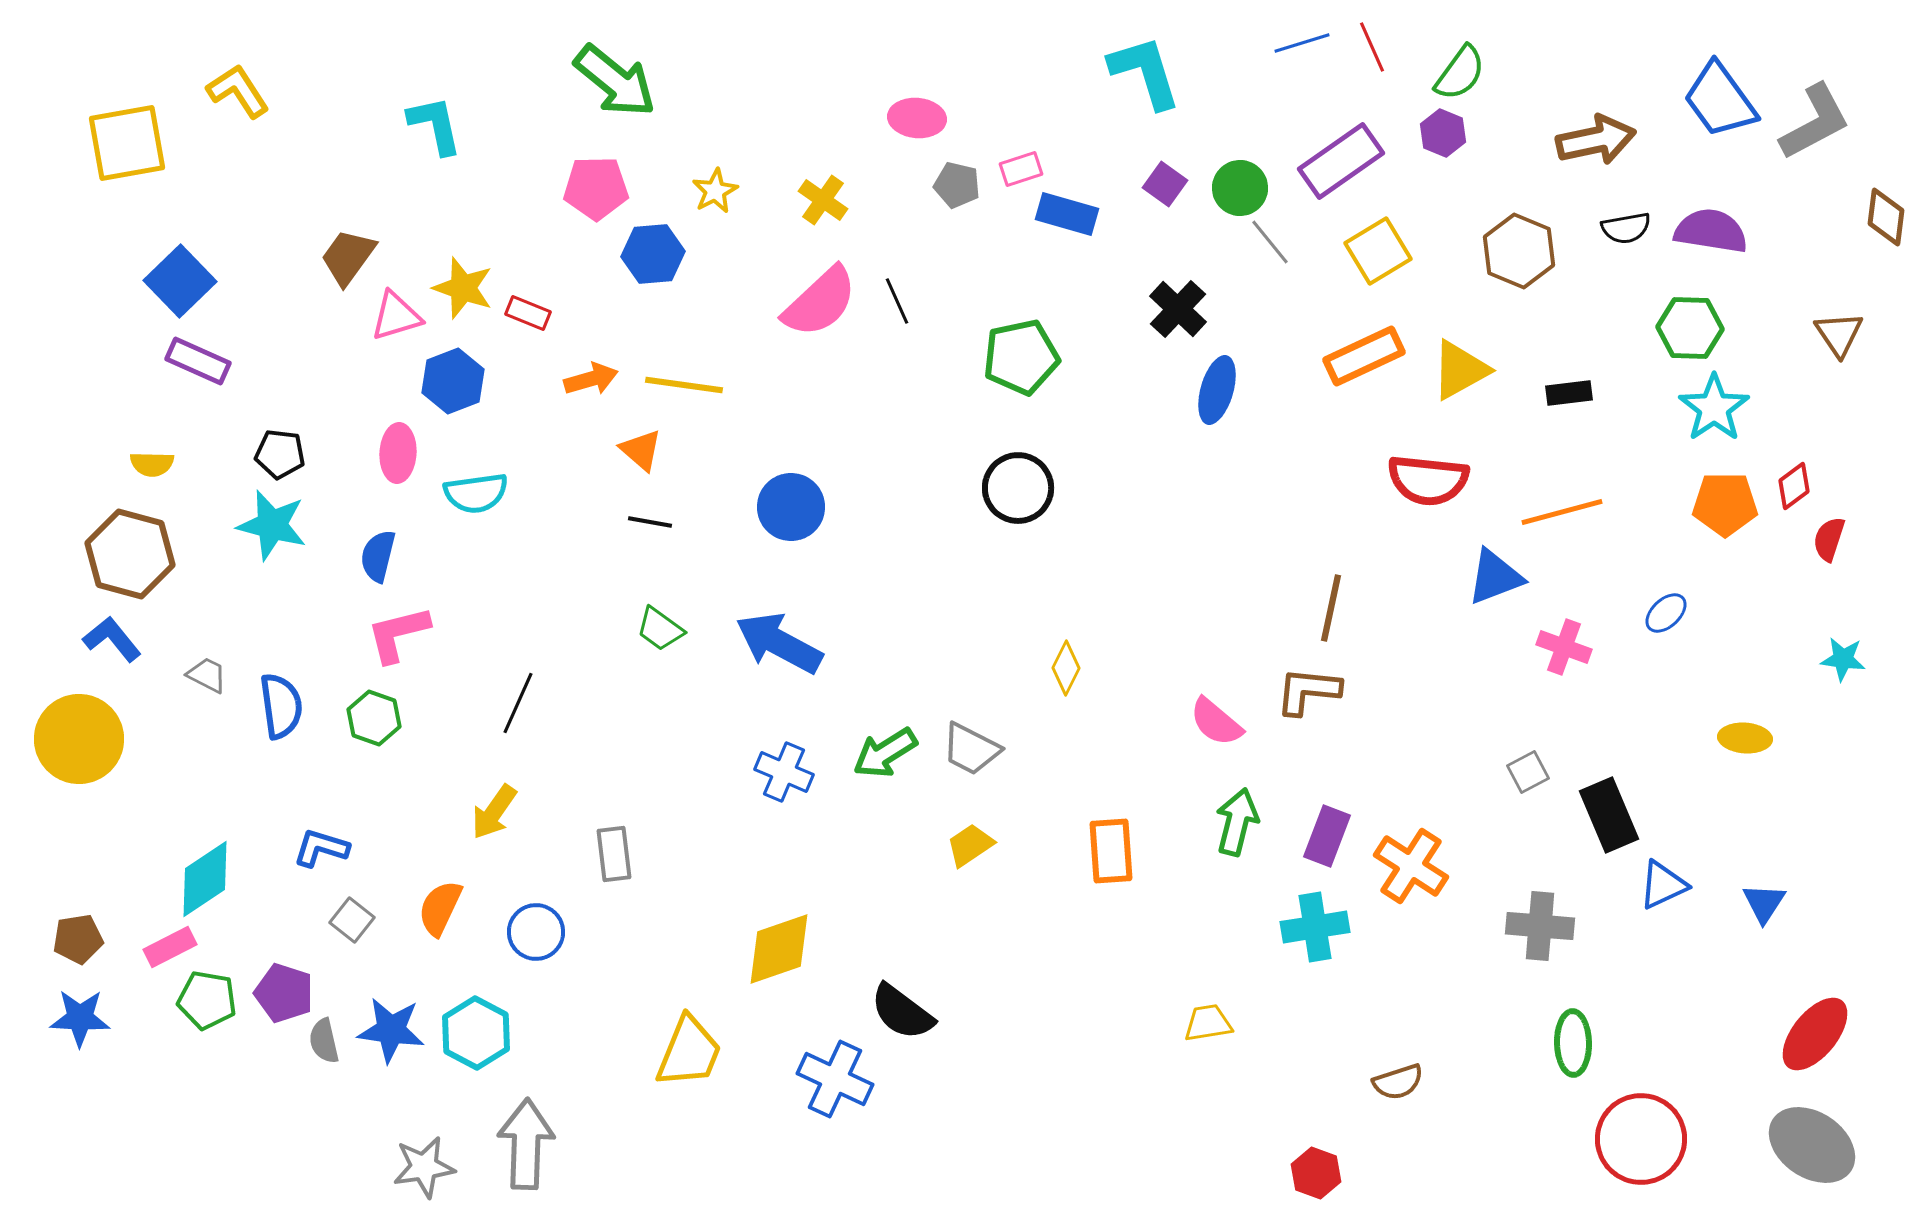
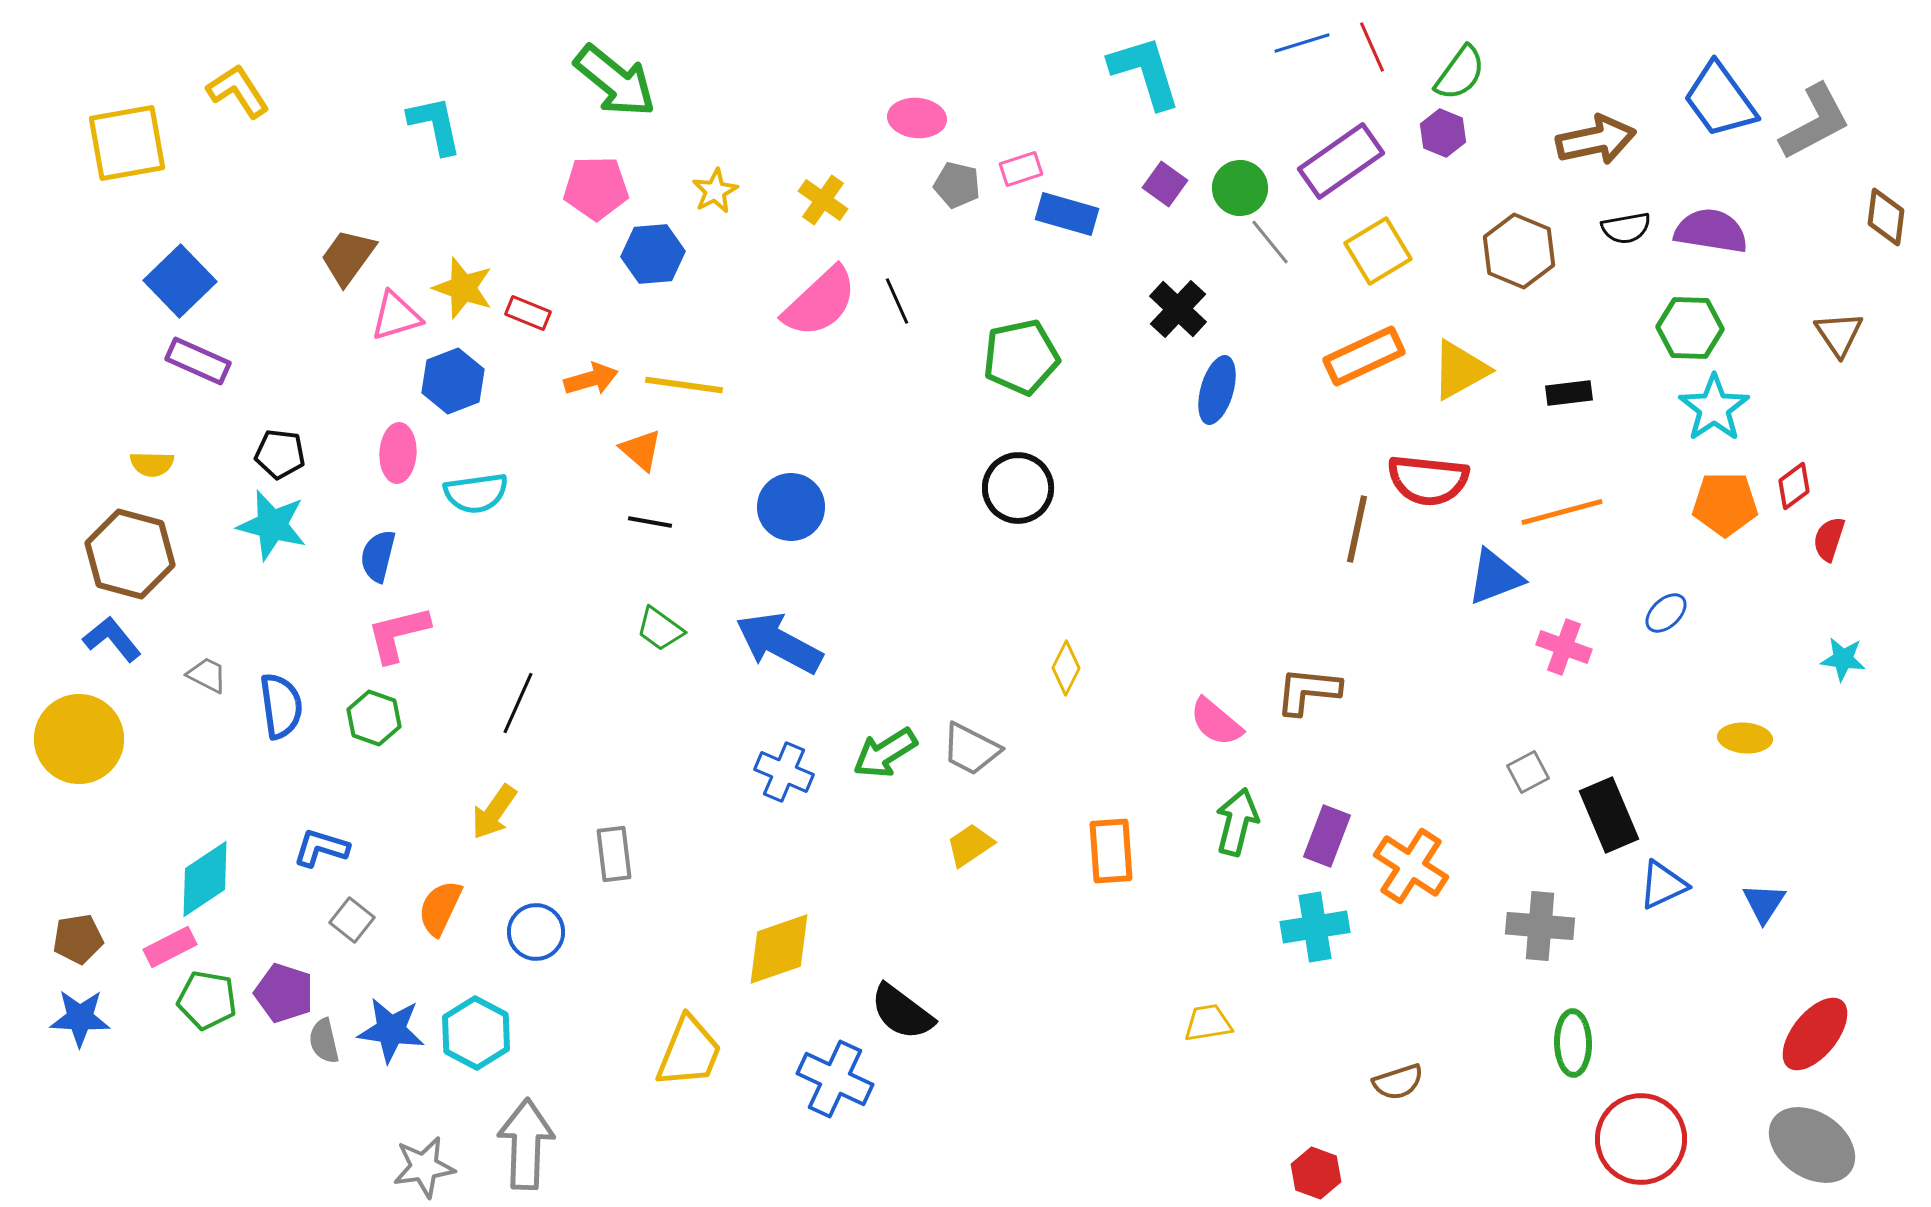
brown line at (1331, 608): moved 26 px right, 79 px up
